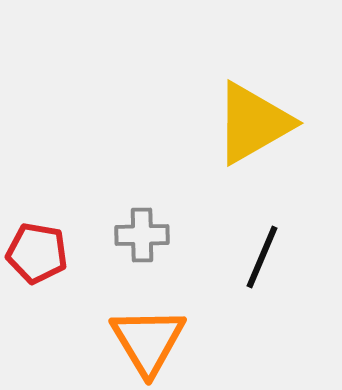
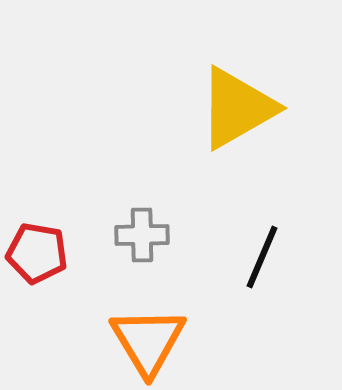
yellow triangle: moved 16 px left, 15 px up
